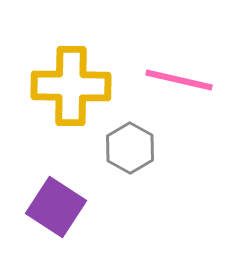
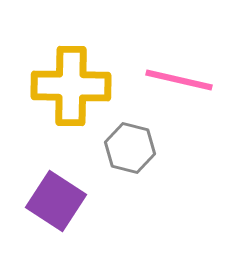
gray hexagon: rotated 15 degrees counterclockwise
purple square: moved 6 px up
